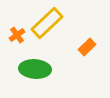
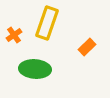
yellow rectangle: rotated 28 degrees counterclockwise
orange cross: moved 3 px left
